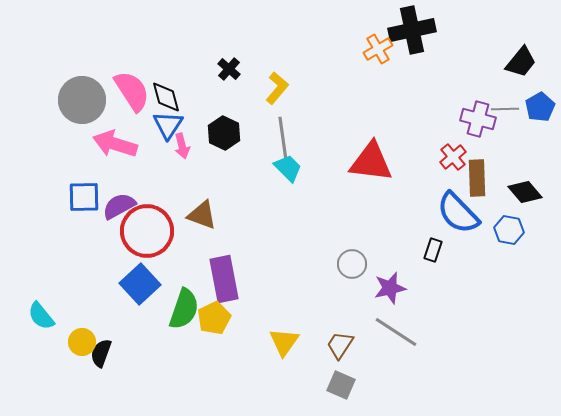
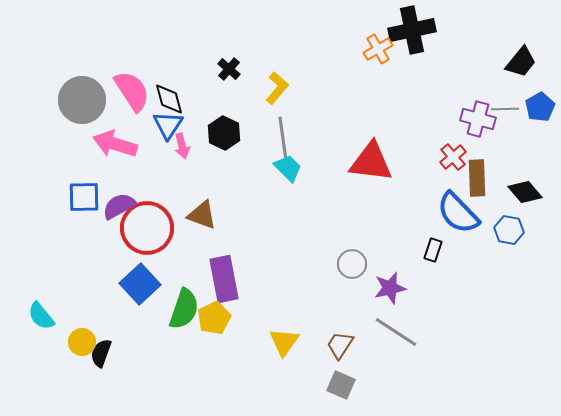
black diamond at (166, 97): moved 3 px right, 2 px down
red circle at (147, 231): moved 3 px up
